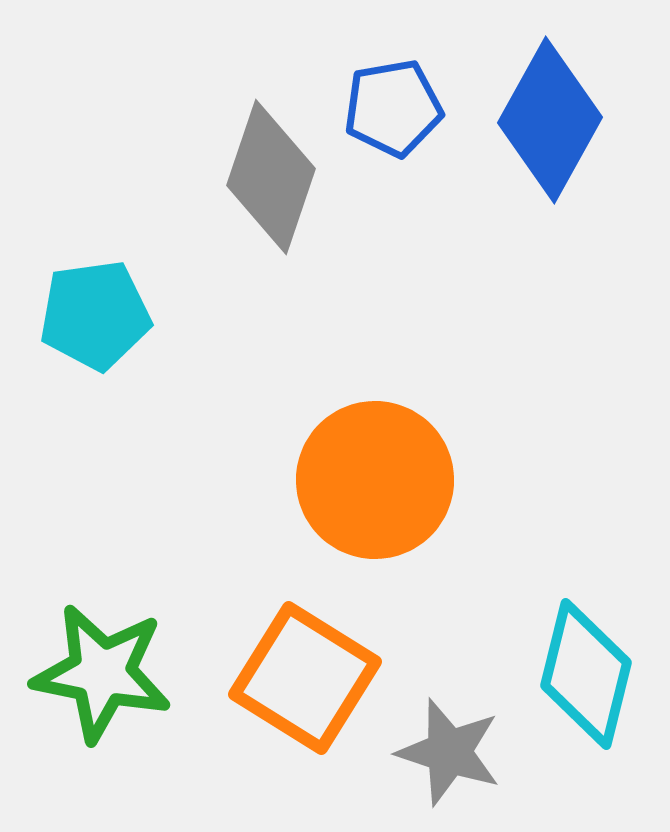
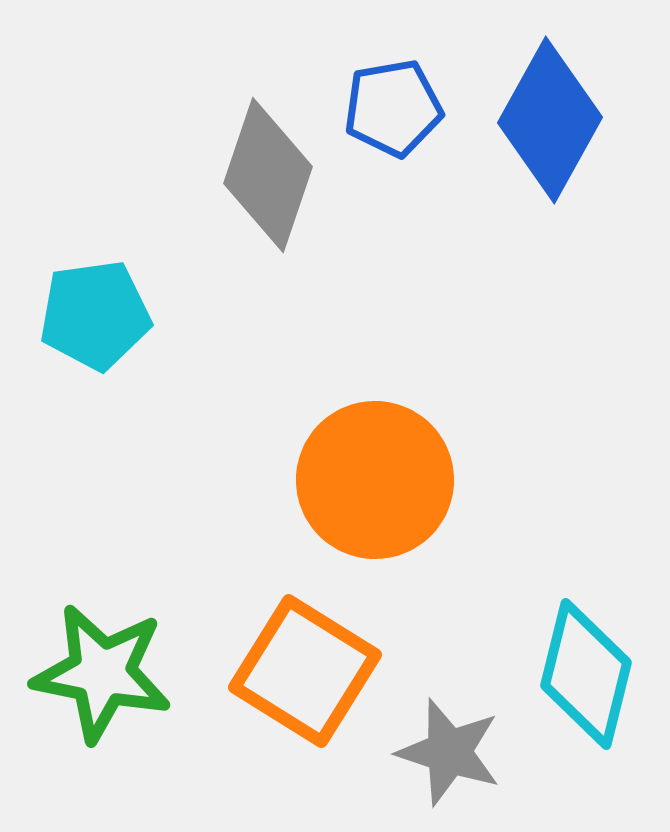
gray diamond: moved 3 px left, 2 px up
orange square: moved 7 px up
